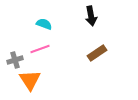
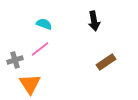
black arrow: moved 3 px right, 5 px down
pink line: rotated 18 degrees counterclockwise
brown rectangle: moved 9 px right, 9 px down
orange triangle: moved 4 px down
